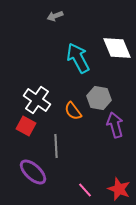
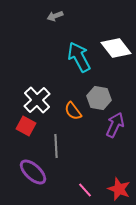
white diamond: moved 1 px left; rotated 16 degrees counterclockwise
cyan arrow: moved 1 px right, 1 px up
white cross: rotated 12 degrees clockwise
purple arrow: rotated 40 degrees clockwise
